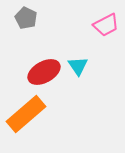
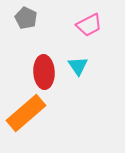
pink trapezoid: moved 17 px left
red ellipse: rotated 64 degrees counterclockwise
orange rectangle: moved 1 px up
